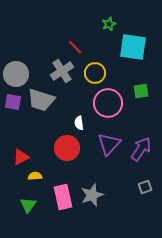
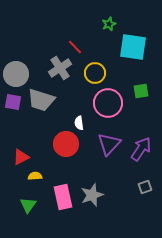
gray cross: moved 2 px left, 3 px up
red circle: moved 1 px left, 4 px up
